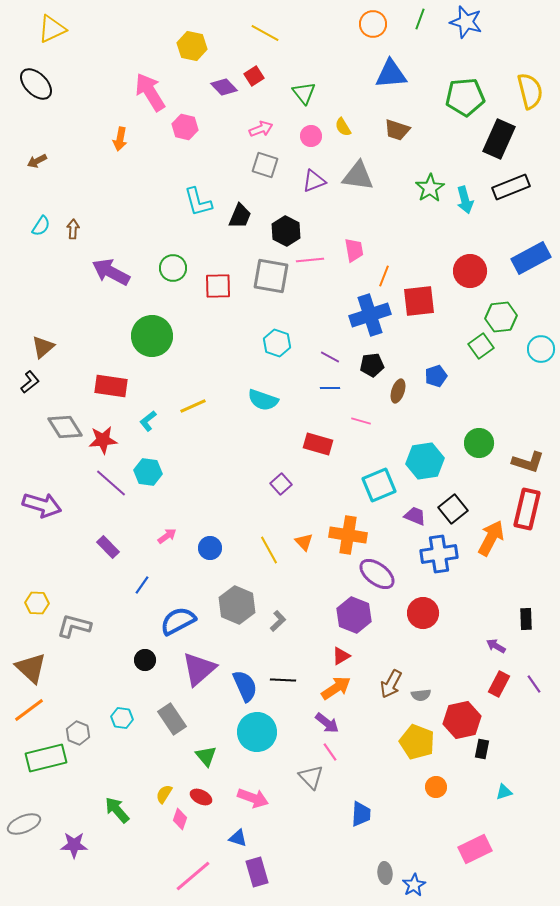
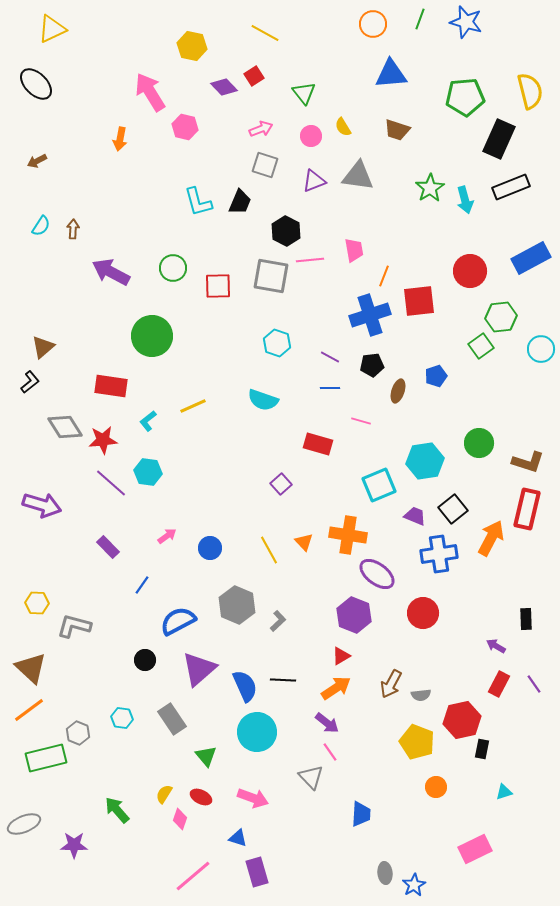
black trapezoid at (240, 216): moved 14 px up
